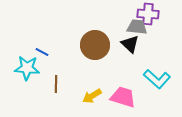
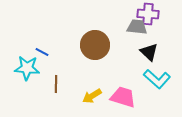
black triangle: moved 19 px right, 8 px down
